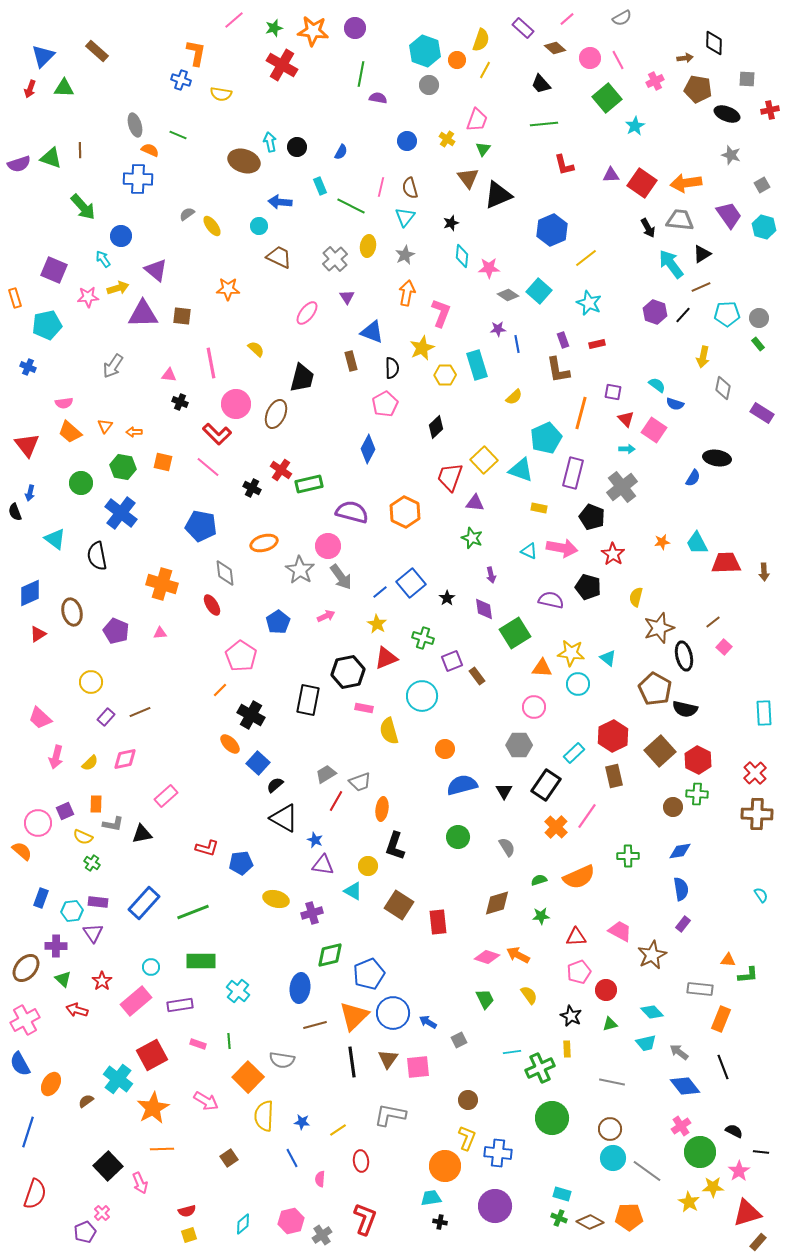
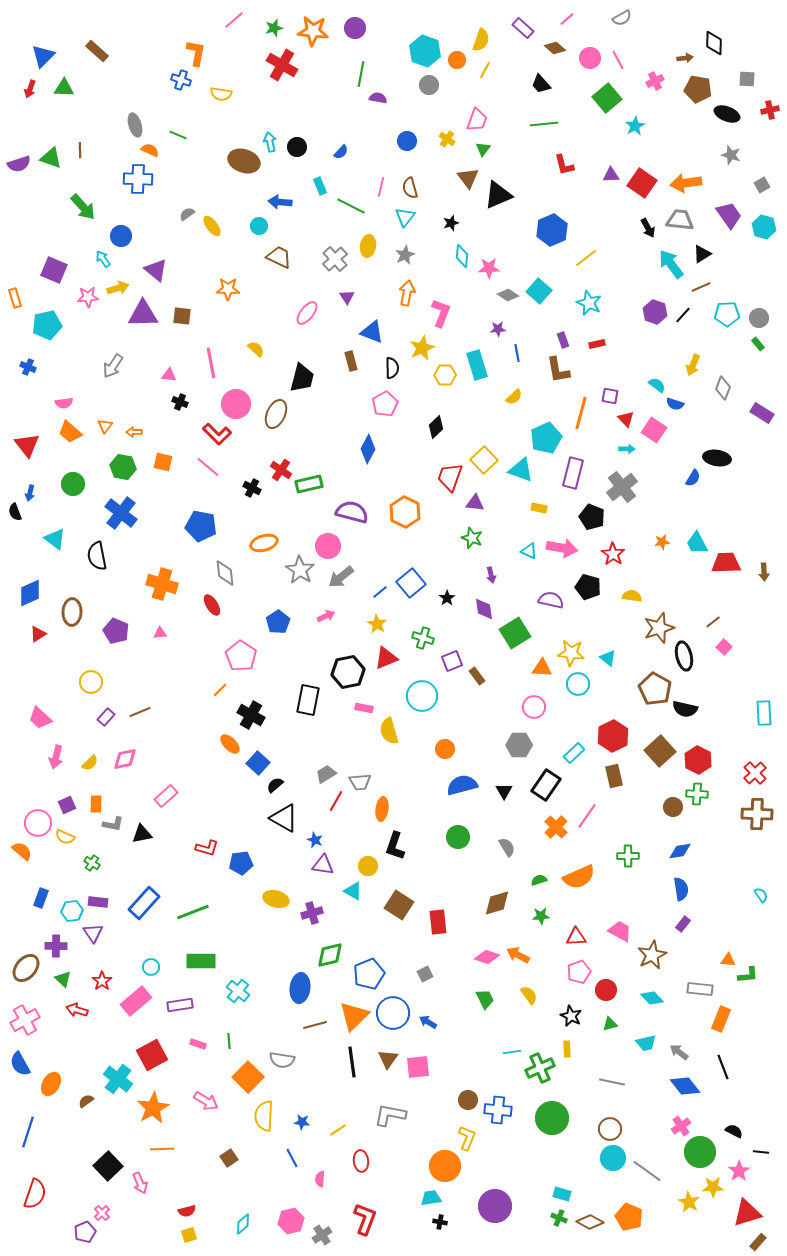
blue semicircle at (341, 152): rotated 14 degrees clockwise
blue line at (517, 344): moved 9 px down
yellow arrow at (703, 357): moved 10 px left, 8 px down; rotated 10 degrees clockwise
gray diamond at (723, 388): rotated 10 degrees clockwise
purple square at (613, 392): moved 3 px left, 4 px down
green circle at (81, 483): moved 8 px left, 1 px down
gray arrow at (341, 577): rotated 88 degrees clockwise
yellow semicircle at (636, 597): moved 4 px left, 1 px up; rotated 84 degrees clockwise
brown ellipse at (72, 612): rotated 16 degrees clockwise
gray trapezoid at (360, 782): rotated 15 degrees clockwise
purple square at (65, 811): moved 2 px right, 6 px up
yellow semicircle at (83, 837): moved 18 px left
cyan diamond at (652, 1012): moved 14 px up
gray square at (459, 1040): moved 34 px left, 66 px up
blue cross at (498, 1153): moved 43 px up
orange pentagon at (629, 1217): rotated 24 degrees clockwise
